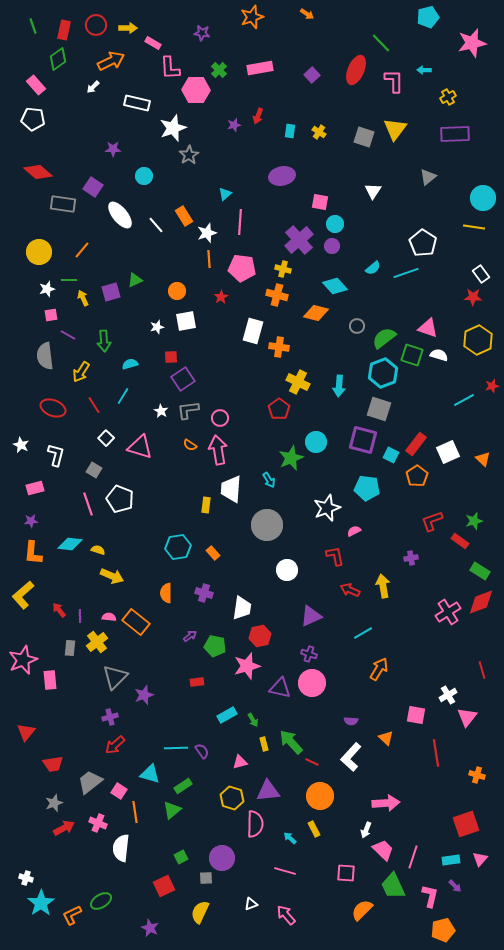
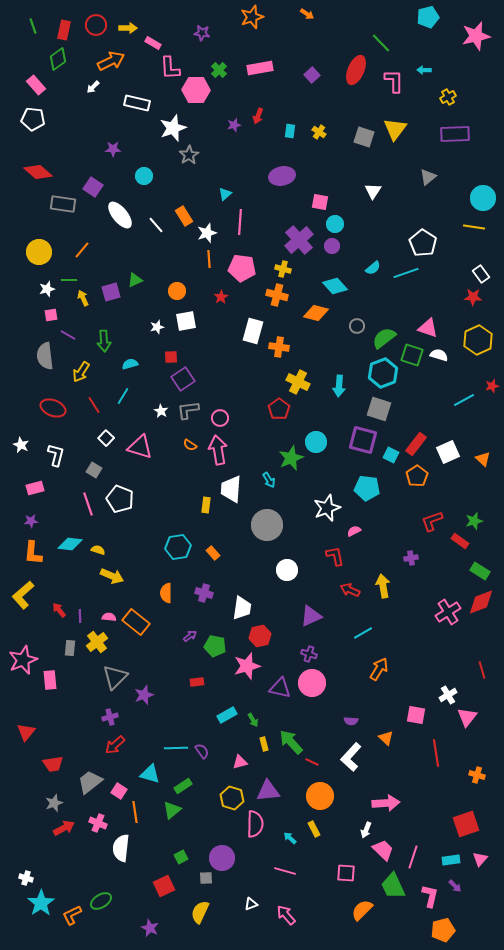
pink star at (472, 43): moved 4 px right, 7 px up
